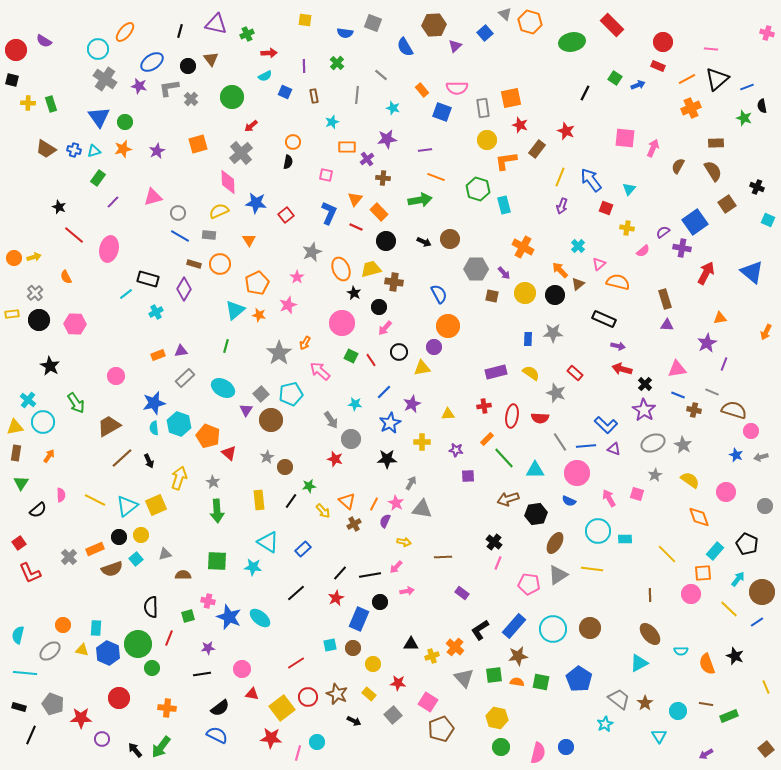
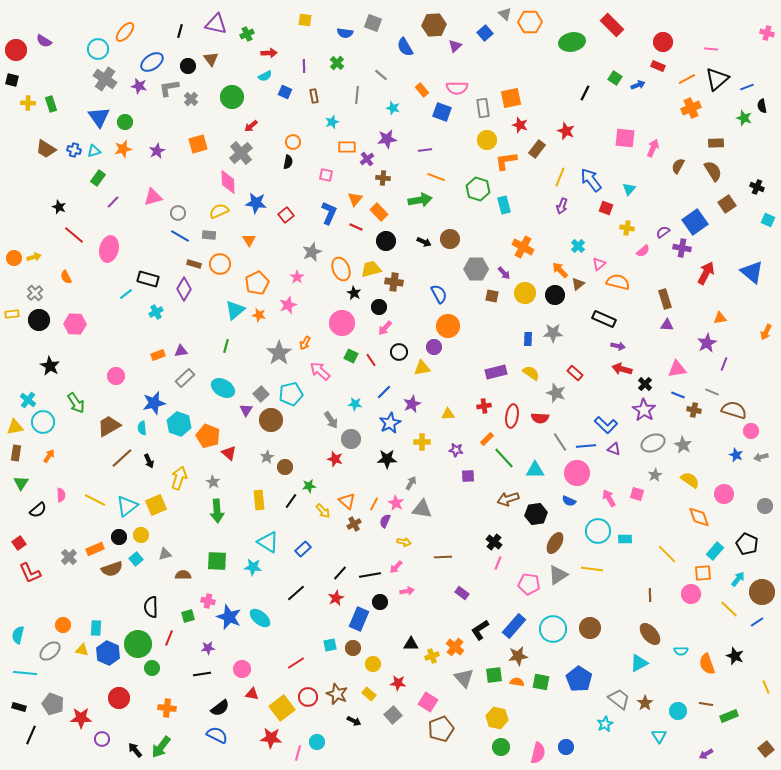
orange hexagon at (530, 22): rotated 15 degrees counterclockwise
cyan semicircle at (154, 428): moved 12 px left
pink circle at (726, 492): moved 2 px left, 2 px down
